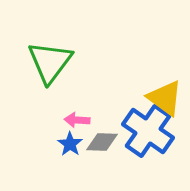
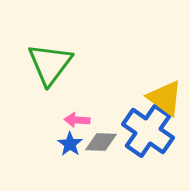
green triangle: moved 2 px down
gray diamond: moved 1 px left
